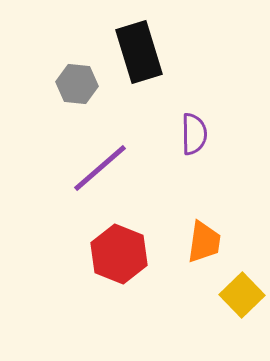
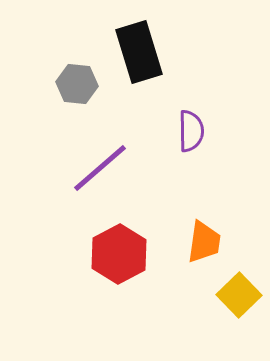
purple semicircle: moved 3 px left, 3 px up
red hexagon: rotated 10 degrees clockwise
yellow square: moved 3 px left
